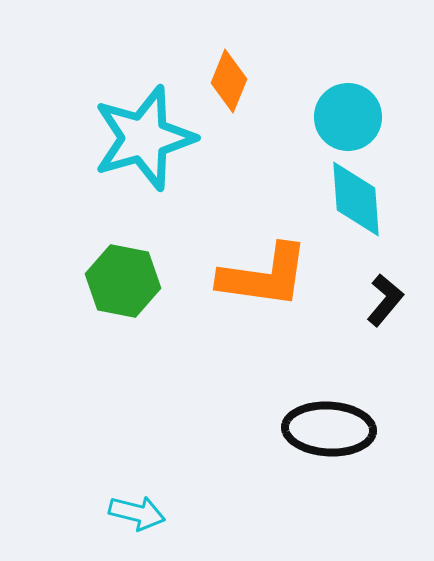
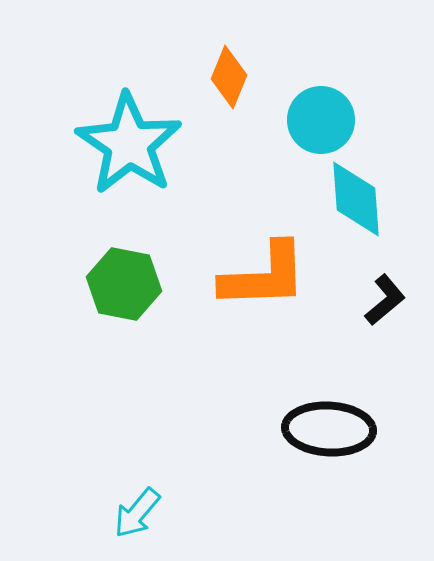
orange diamond: moved 4 px up
cyan circle: moved 27 px left, 3 px down
cyan star: moved 15 px left, 6 px down; rotated 22 degrees counterclockwise
orange L-shape: rotated 10 degrees counterclockwise
green hexagon: moved 1 px right, 3 px down
black L-shape: rotated 10 degrees clockwise
cyan arrow: rotated 116 degrees clockwise
